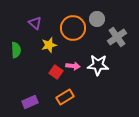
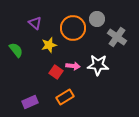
gray cross: rotated 18 degrees counterclockwise
green semicircle: rotated 35 degrees counterclockwise
